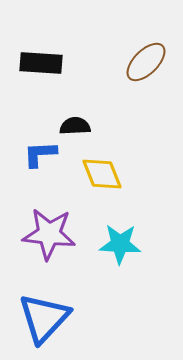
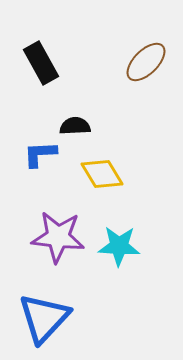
black rectangle: rotated 57 degrees clockwise
yellow diamond: rotated 9 degrees counterclockwise
purple star: moved 9 px right, 3 px down
cyan star: moved 1 px left, 2 px down
